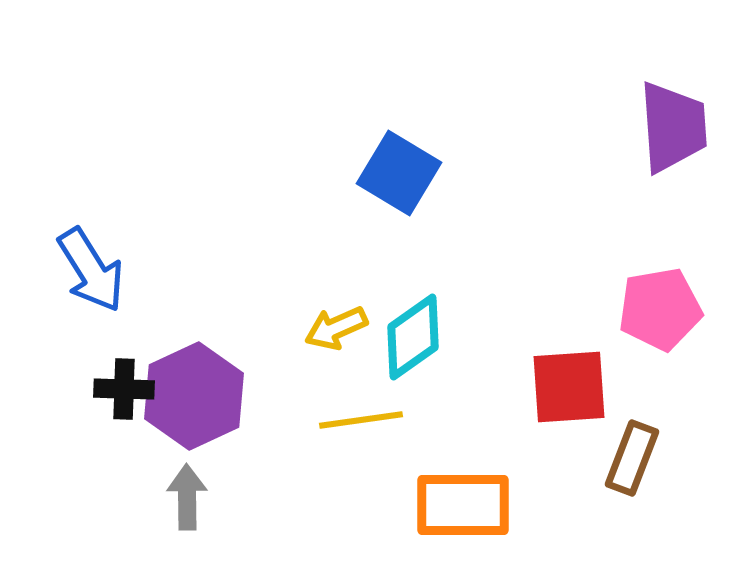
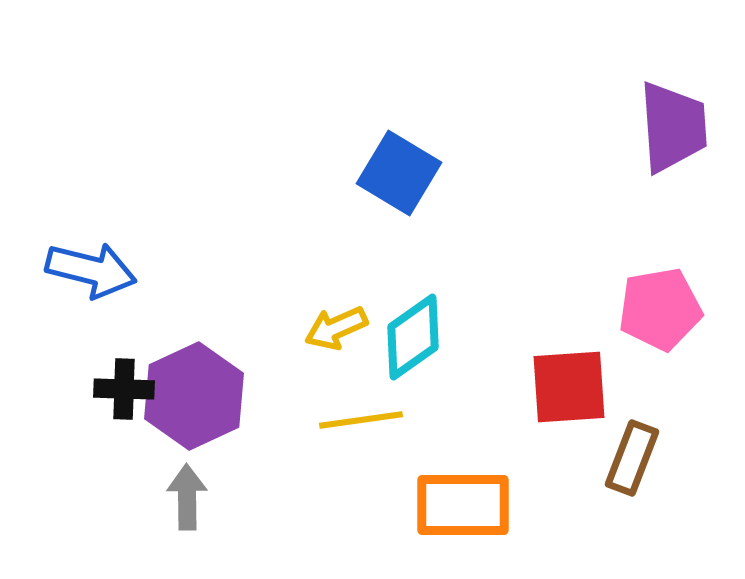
blue arrow: rotated 44 degrees counterclockwise
